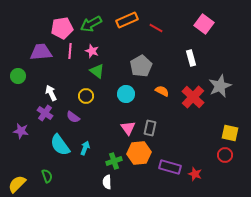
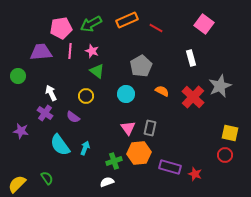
pink pentagon: moved 1 px left
green semicircle: moved 2 px down; rotated 16 degrees counterclockwise
white semicircle: rotated 72 degrees clockwise
